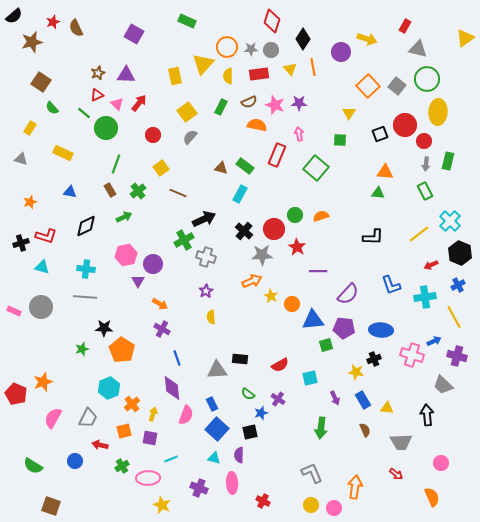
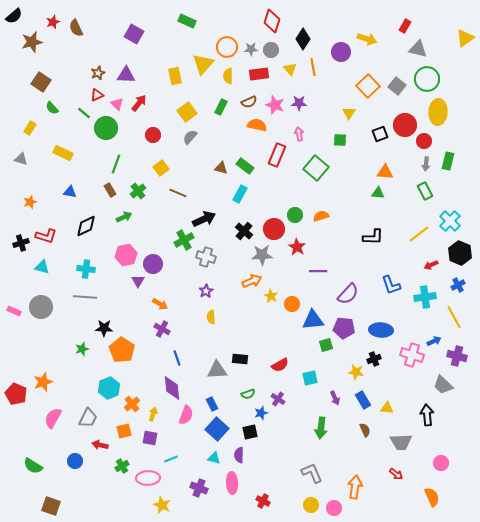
green semicircle at (248, 394): rotated 56 degrees counterclockwise
